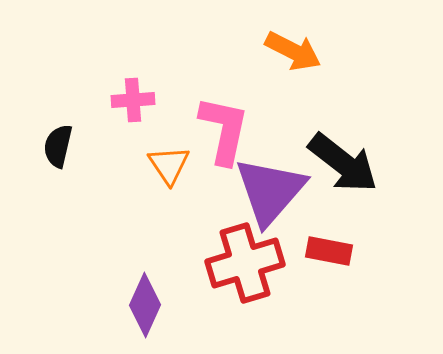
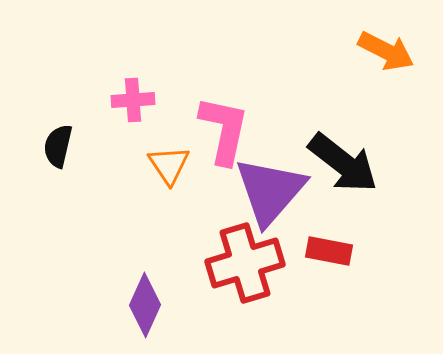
orange arrow: moved 93 px right
